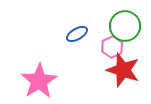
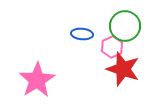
blue ellipse: moved 5 px right; rotated 35 degrees clockwise
red star: moved 1 px up
pink star: moved 2 px left, 1 px up
